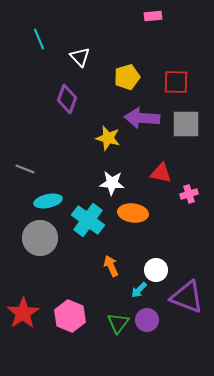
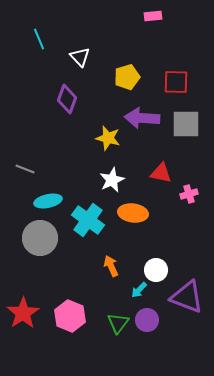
white star: moved 3 px up; rotated 30 degrees counterclockwise
